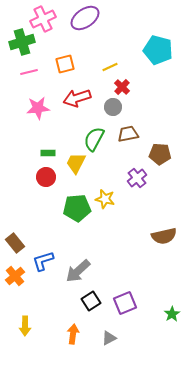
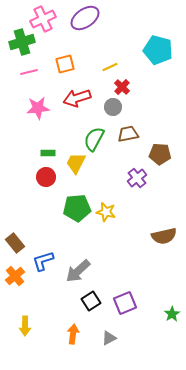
yellow star: moved 1 px right, 13 px down
